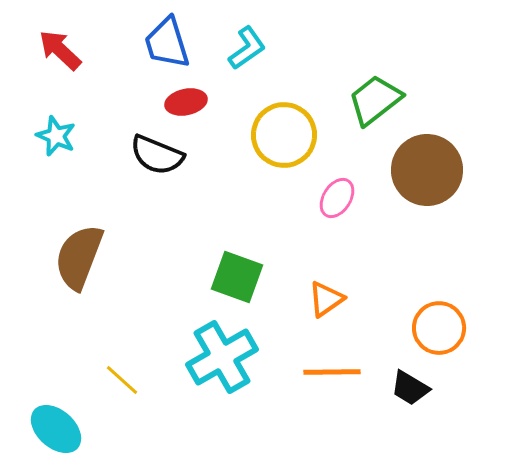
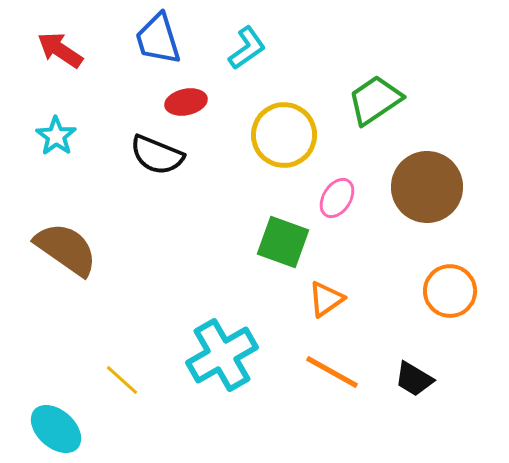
blue trapezoid: moved 9 px left, 4 px up
red arrow: rotated 9 degrees counterclockwise
green trapezoid: rotated 4 degrees clockwise
cyan star: rotated 12 degrees clockwise
brown circle: moved 17 px down
brown semicircle: moved 13 px left, 8 px up; rotated 104 degrees clockwise
green square: moved 46 px right, 35 px up
orange circle: moved 11 px right, 37 px up
cyan cross: moved 2 px up
orange line: rotated 30 degrees clockwise
black trapezoid: moved 4 px right, 9 px up
